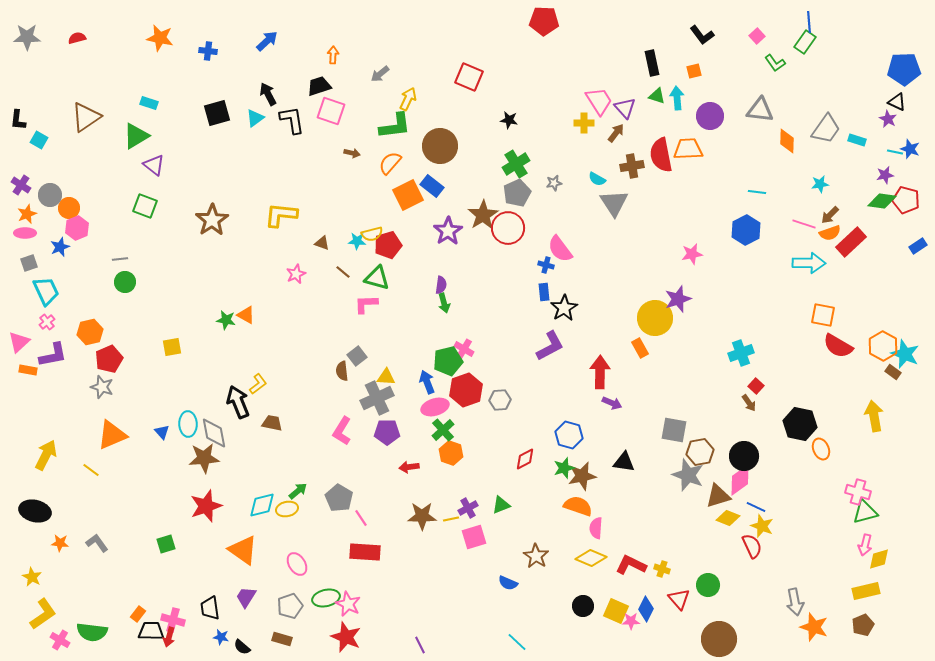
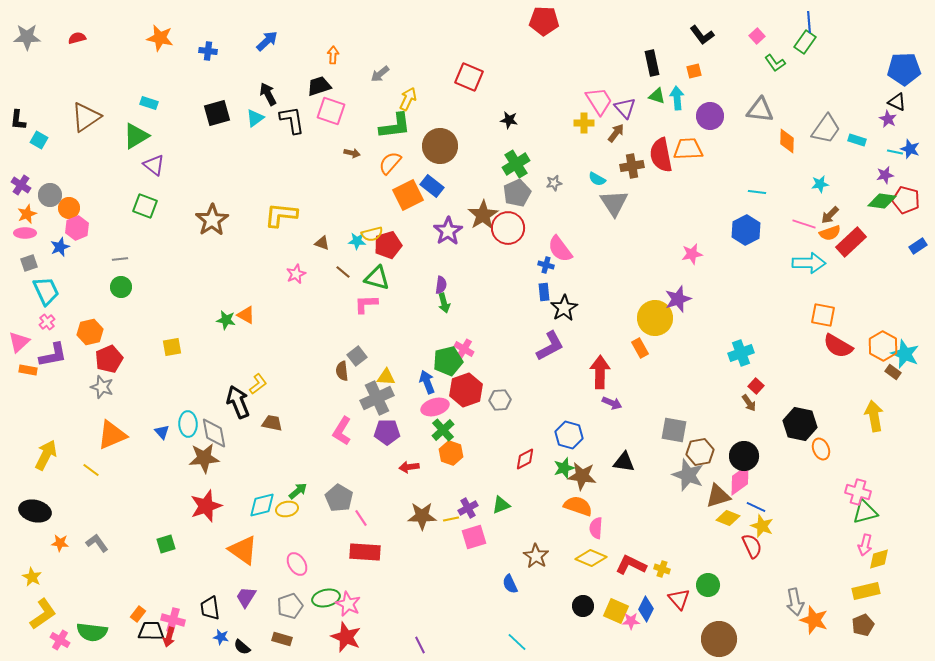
green circle at (125, 282): moved 4 px left, 5 px down
brown star at (582, 476): rotated 20 degrees clockwise
blue semicircle at (508, 583): moved 2 px right, 1 px down; rotated 42 degrees clockwise
orange star at (814, 627): moved 7 px up
